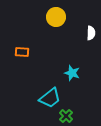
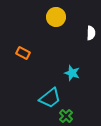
orange rectangle: moved 1 px right, 1 px down; rotated 24 degrees clockwise
